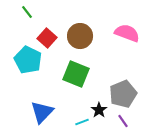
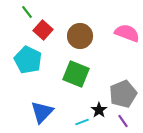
red square: moved 4 px left, 8 px up
